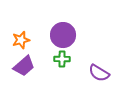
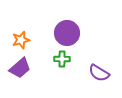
purple circle: moved 4 px right, 2 px up
purple trapezoid: moved 4 px left, 2 px down
